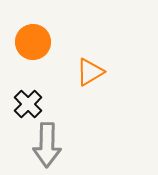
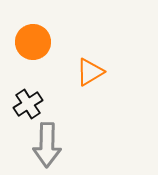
black cross: rotated 12 degrees clockwise
